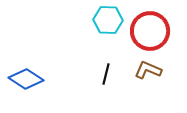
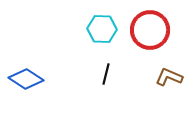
cyan hexagon: moved 6 px left, 9 px down
red circle: moved 1 px up
brown L-shape: moved 21 px right, 7 px down
